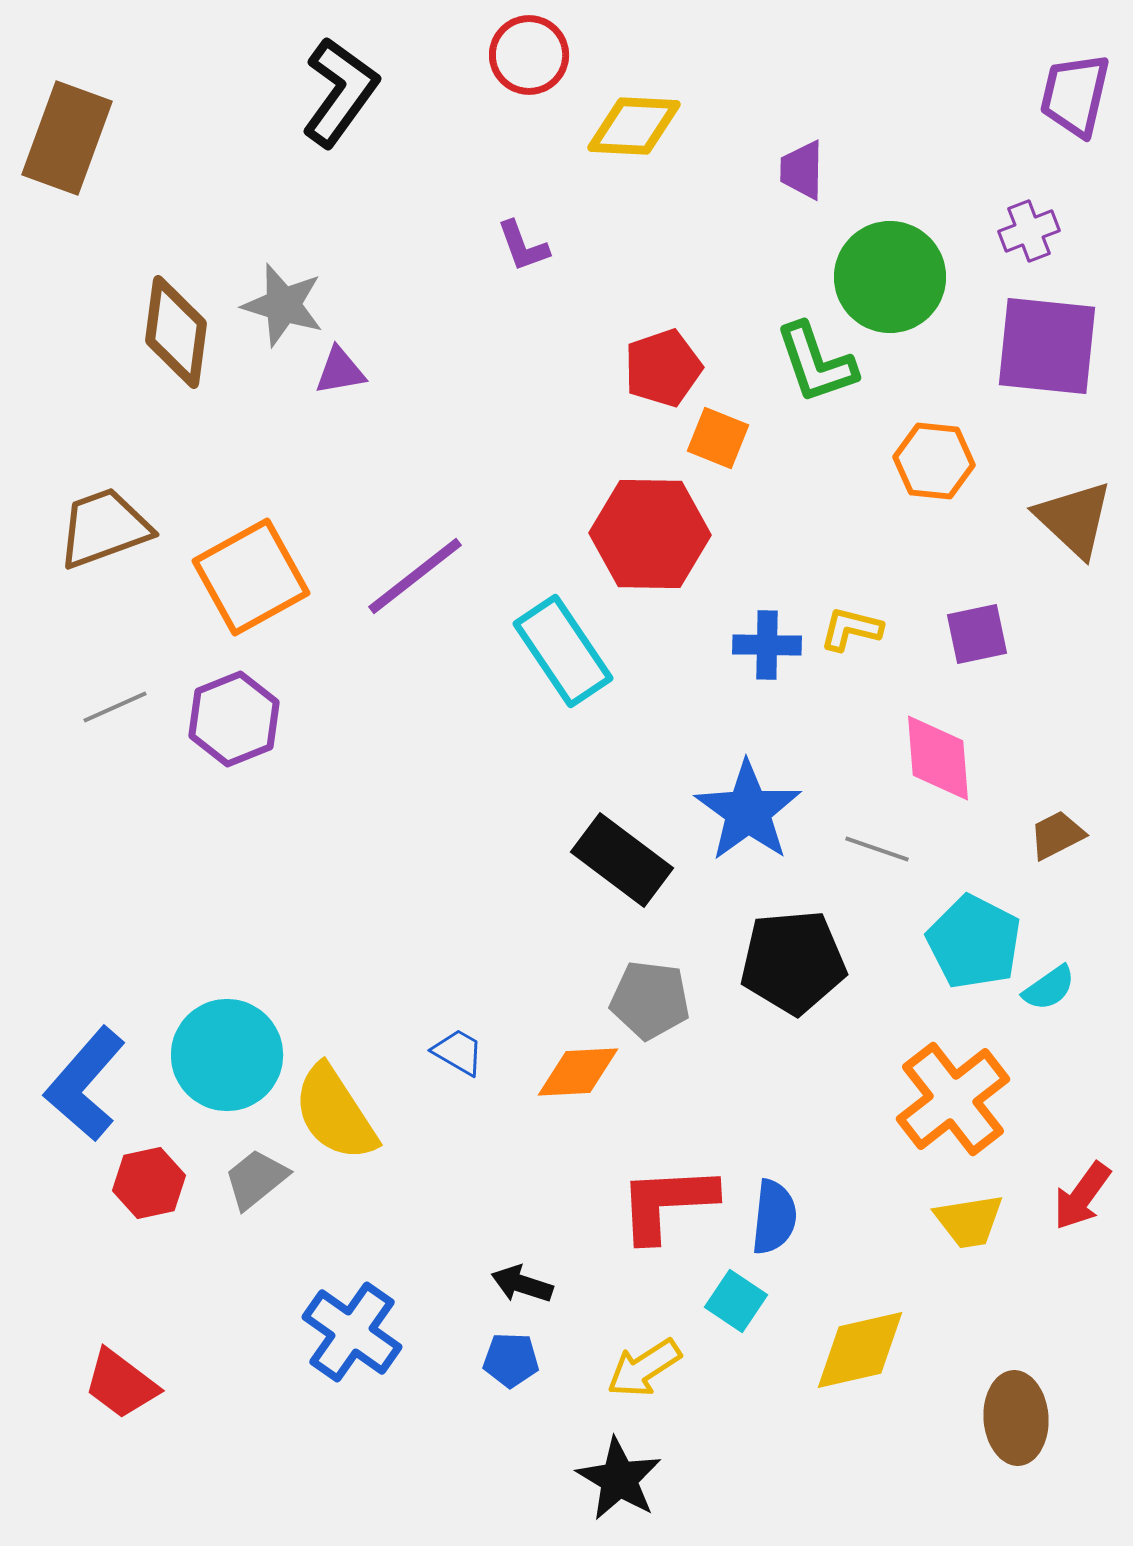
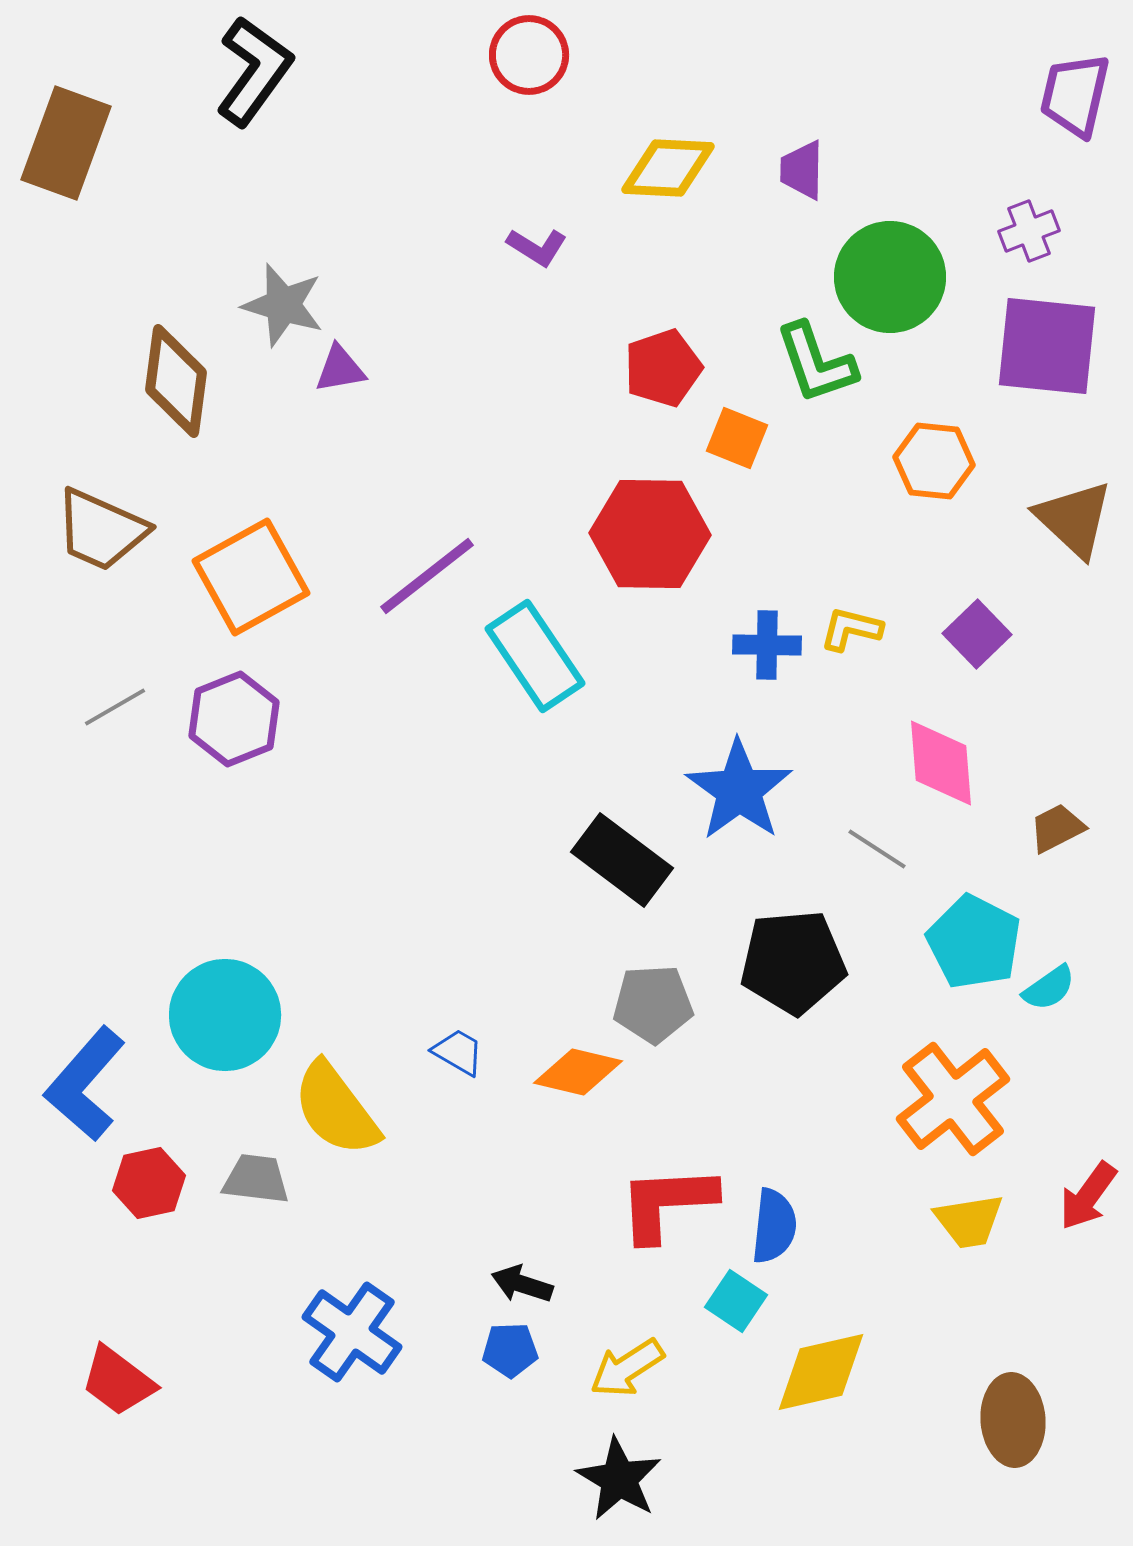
black L-shape at (340, 92): moved 86 px left, 21 px up
yellow diamond at (634, 126): moved 34 px right, 42 px down
brown rectangle at (67, 138): moved 1 px left, 5 px down
purple L-shape at (523, 246): moved 14 px right, 1 px down; rotated 38 degrees counterclockwise
brown diamond at (176, 332): moved 49 px down
purple triangle at (340, 371): moved 2 px up
orange square at (718, 438): moved 19 px right
brown trapezoid at (104, 528): moved 3 px left, 2 px down; rotated 136 degrees counterclockwise
purple line at (415, 576): moved 12 px right
purple square at (977, 634): rotated 32 degrees counterclockwise
cyan rectangle at (563, 651): moved 28 px left, 5 px down
gray line at (115, 707): rotated 6 degrees counterclockwise
pink diamond at (938, 758): moved 3 px right, 5 px down
blue star at (748, 811): moved 9 px left, 21 px up
brown trapezoid at (1057, 835): moved 7 px up
gray line at (877, 849): rotated 14 degrees clockwise
gray pentagon at (650, 1000): moved 3 px right, 4 px down; rotated 10 degrees counterclockwise
cyan circle at (227, 1055): moved 2 px left, 40 px up
orange diamond at (578, 1072): rotated 16 degrees clockwise
yellow semicircle at (335, 1113): moved 1 px right, 4 px up; rotated 4 degrees counterclockwise
gray trapezoid at (256, 1179): rotated 46 degrees clockwise
red arrow at (1082, 1196): moved 6 px right
blue semicircle at (774, 1217): moved 9 px down
yellow diamond at (860, 1350): moved 39 px left, 22 px down
blue pentagon at (511, 1360): moved 1 px left, 10 px up; rotated 4 degrees counterclockwise
yellow arrow at (644, 1368): moved 17 px left
red trapezoid at (121, 1384): moved 3 px left, 3 px up
brown ellipse at (1016, 1418): moved 3 px left, 2 px down
